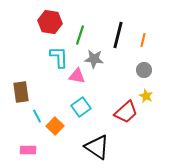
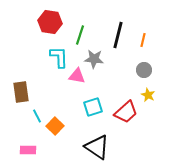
yellow star: moved 2 px right, 1 px up
cyan square: moved 12 px right; rotated 18 degrees clockwise
